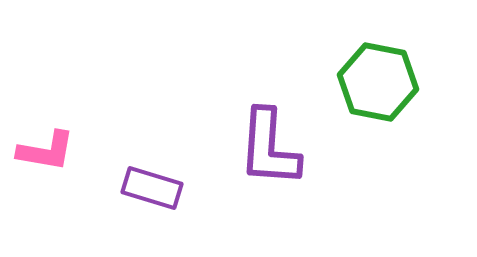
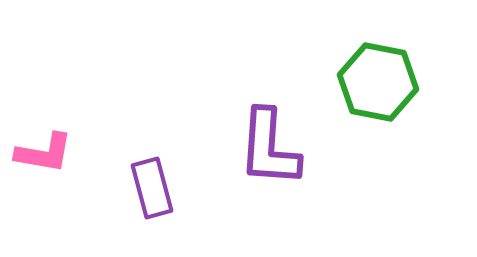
pink L-shape: moved 2 px left, 2 px down
purple rectangle: rotated 58 degrees clockwise
